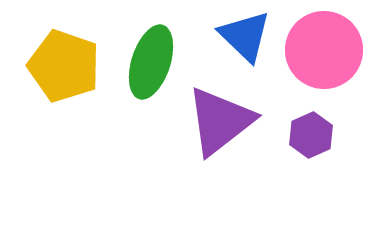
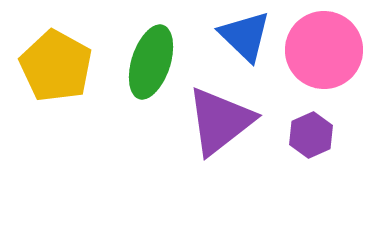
yellow pentagon: moved 8 px left; rotated 10 degrees clockwise
